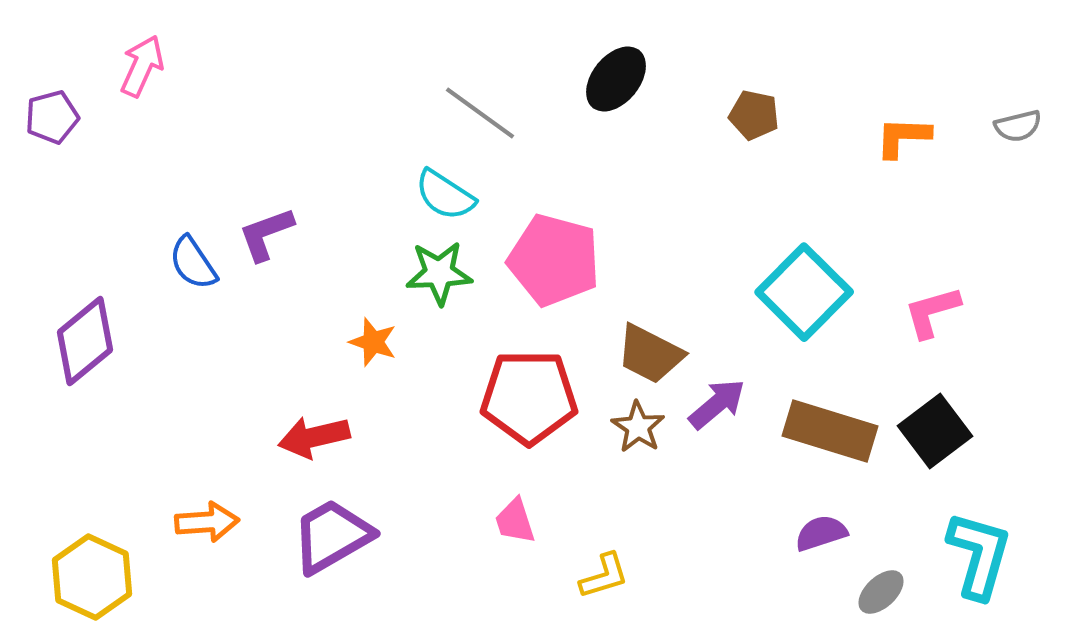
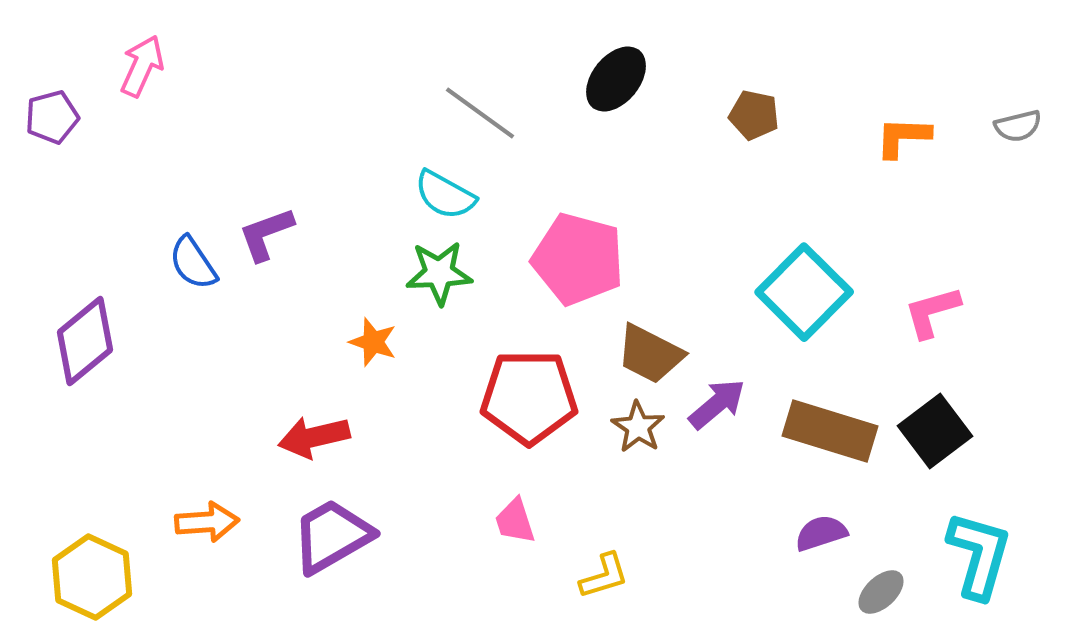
cyan semicircle: rotated 4 degrees counterclockwise
pink pentagon: moved 24 px right, 1 px up
